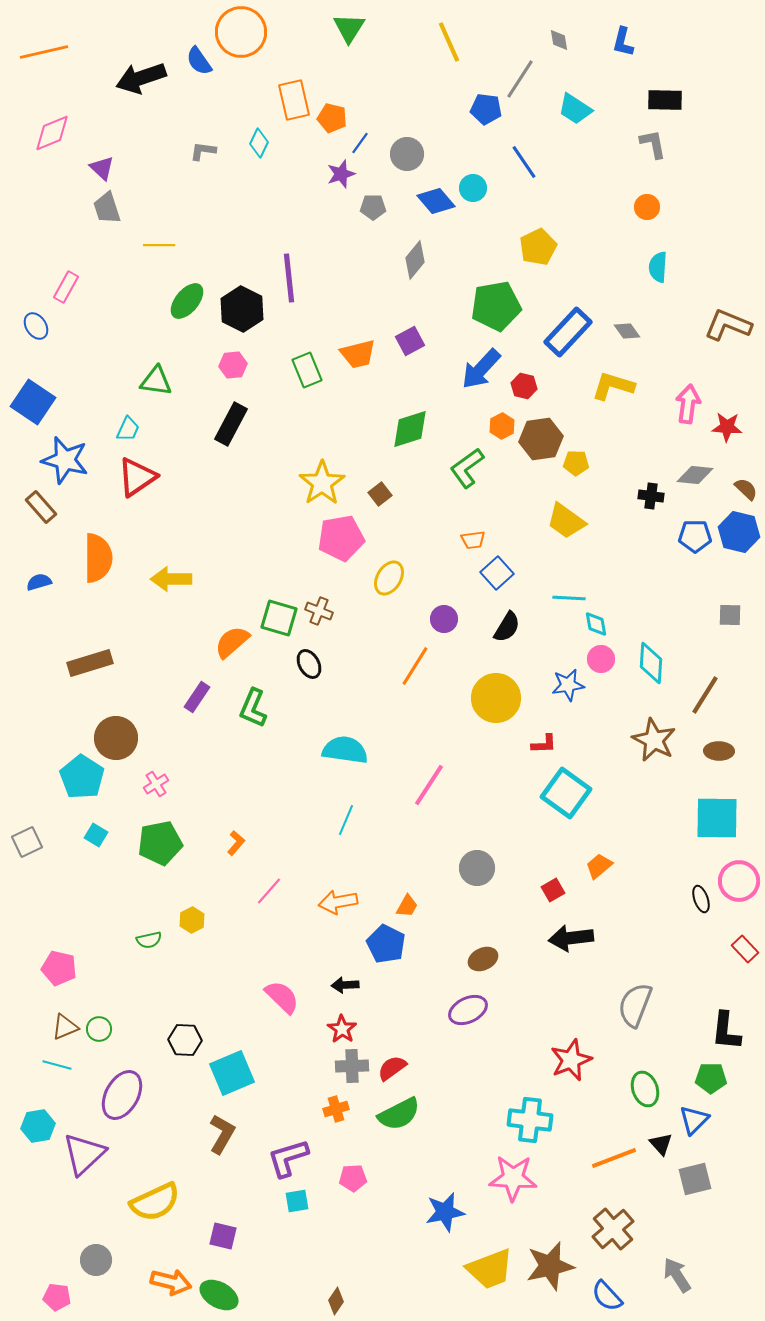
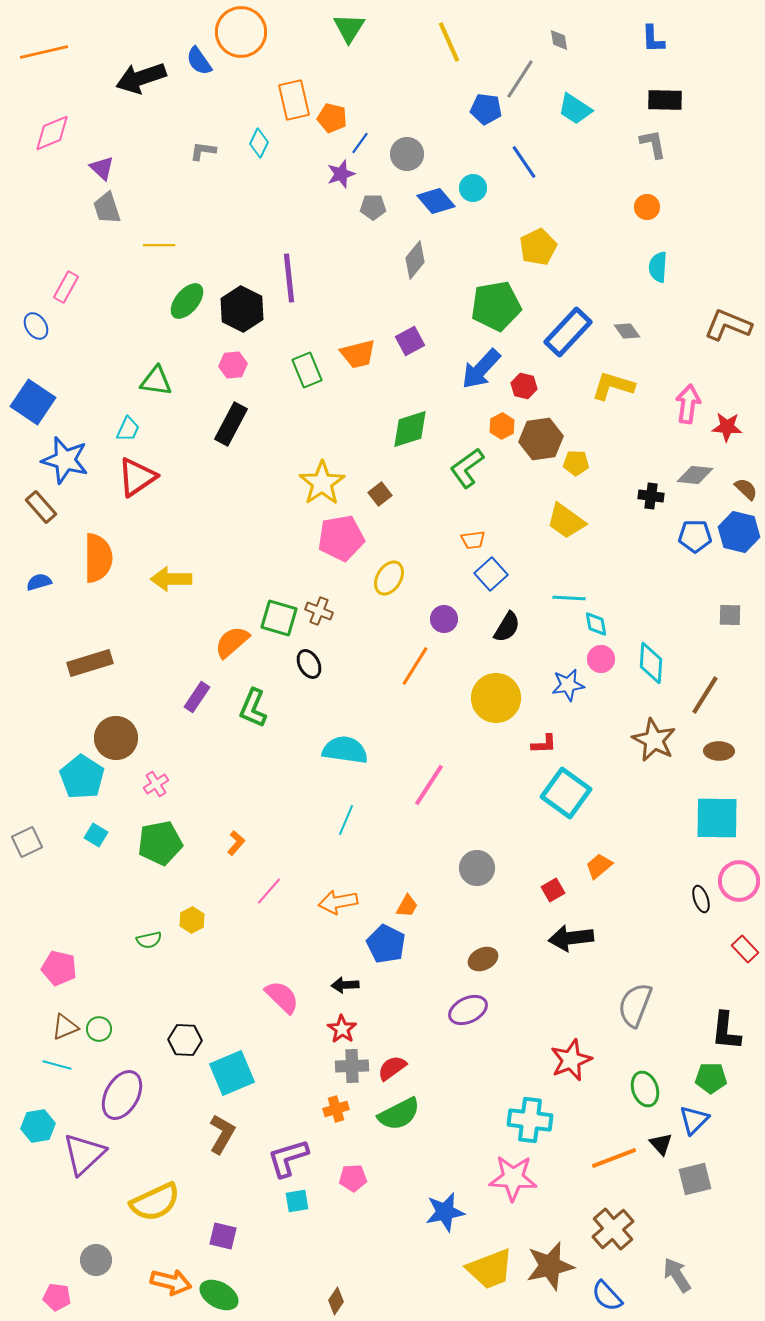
blue L-shape at (623, 42): moved 30 px right, 3 px up; rotated 16 degrees counterclockwise
blue square at (497, 573): moved 6 px left, 1 px down
